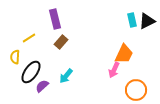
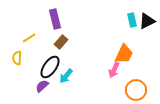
yellow semicircle: moved 2 px right, 1 px down
black ellipse: moved 19 px right, 5 px up
